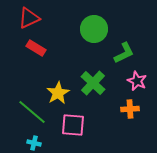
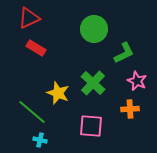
yellow star: rotated 20 degrees counterclockwise
pink square: moved 18 px right, 1 px down
cyan cross: moved 6 px right, 3 px up
